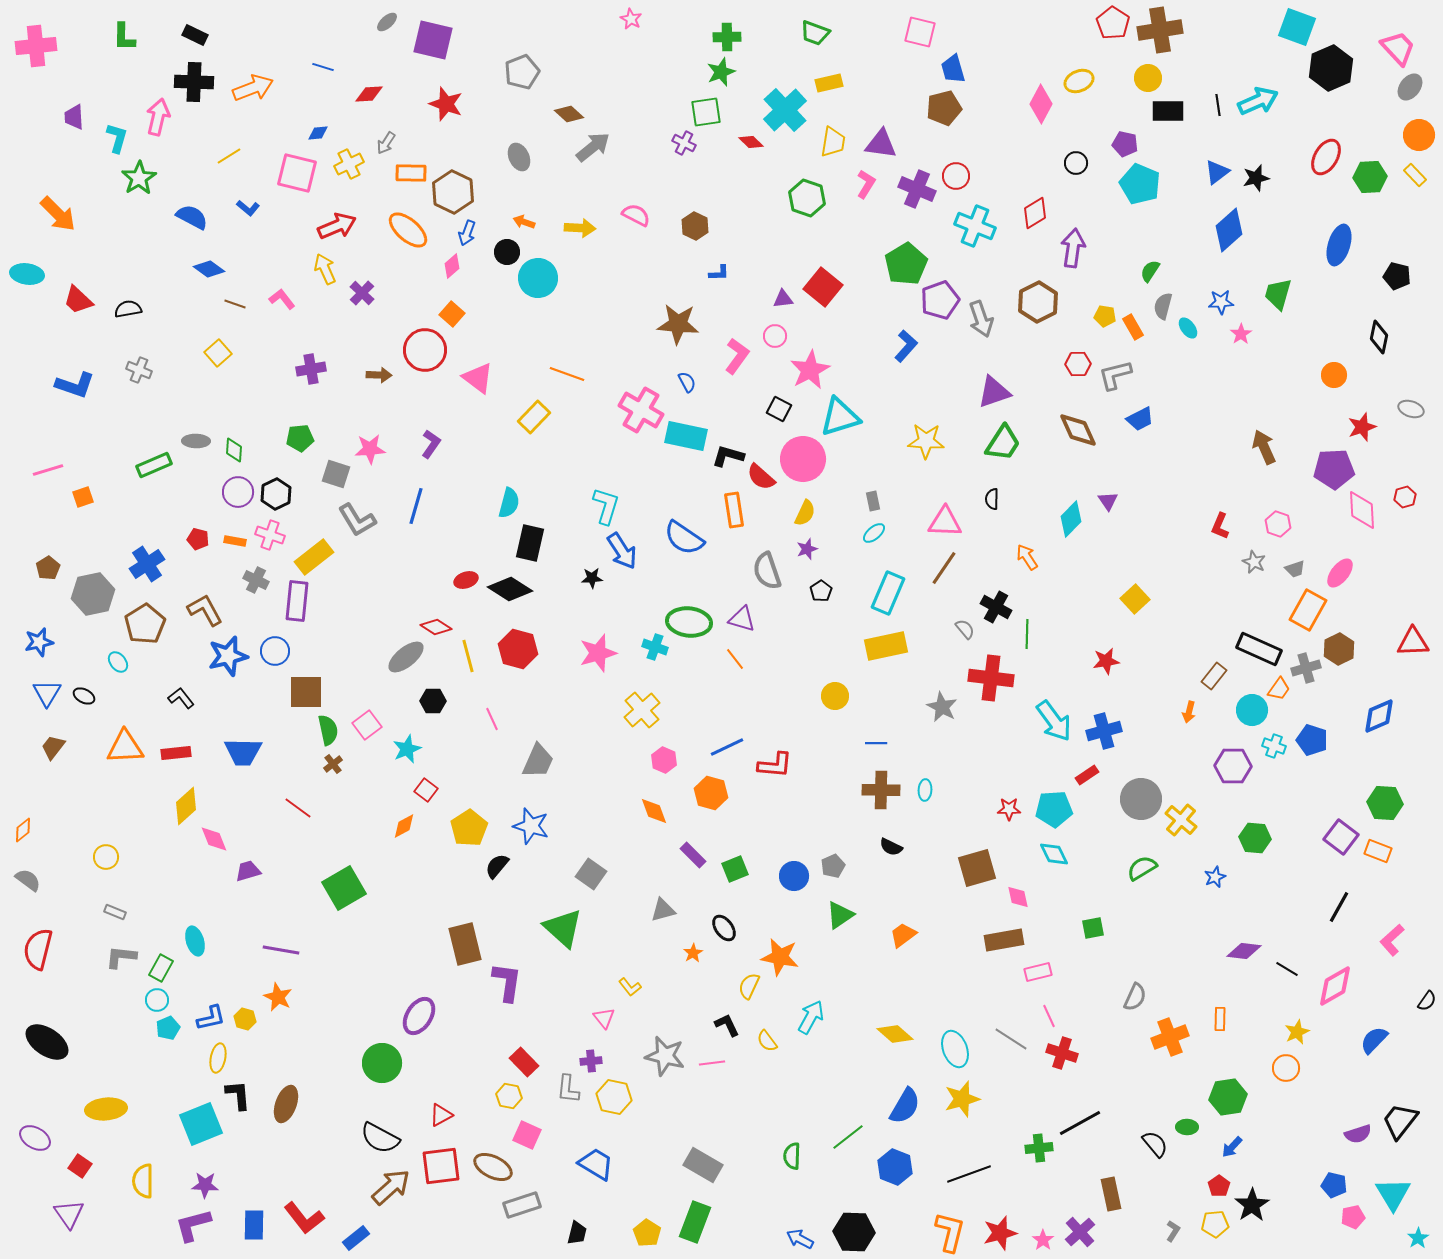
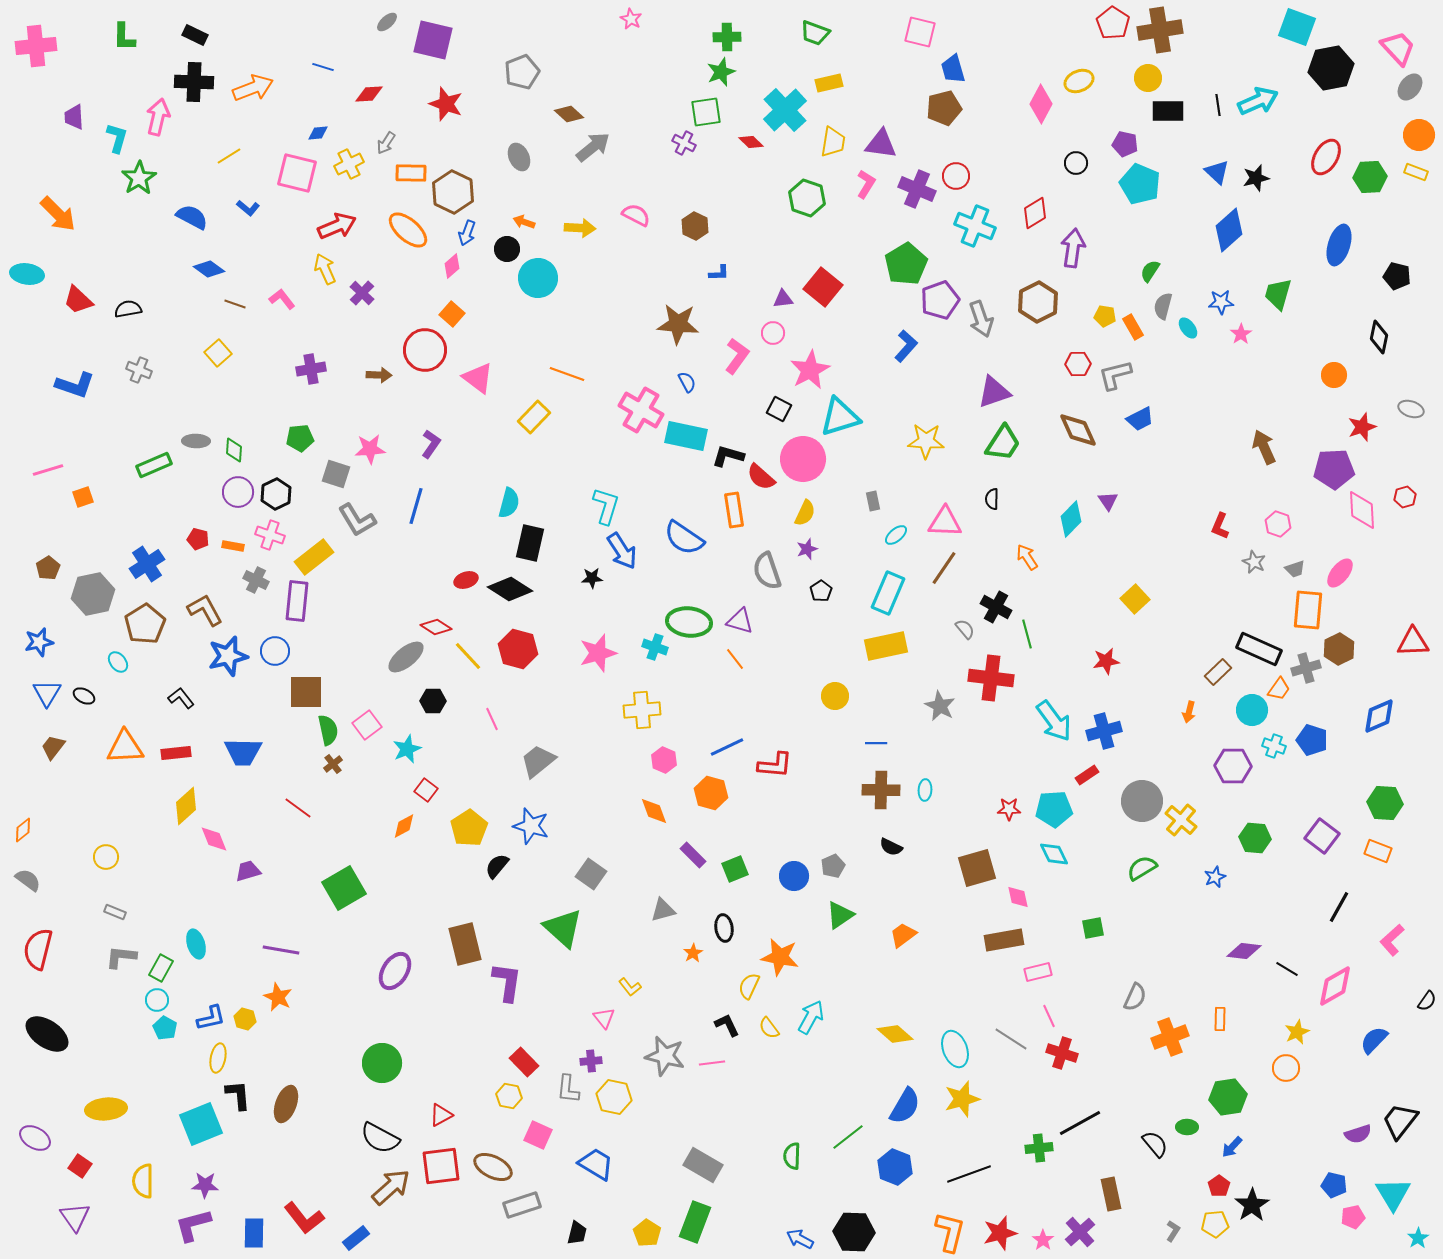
black hexagon at (1331, 68): rotated 12 degrees clockwise
blue triangle at (1217, 172): rotated 40 degrees counterclockwise
yellow rectangle at (1415, 175): moved 1 px right, 3 px up; rotated 25 degrees counterclockwise
black circle at (507, 252): moved 3 px up
pink circle at (775, 336): moved 2 px left, 3 px up
cyan ellipse at (874, 533): moved 22 px right, 2 px down
orange rectangle at (235, 541): moved 2 px left, 5 px down
orange rectangle at (1308, 610): rotated 24 degrees counterclockwise
purple triangle at (742, 619): moved 2 px left, 2 px down
green line at (1027, 634): rotated 16 degrees counterclockwise
yellow line at (468, 656): rotated 28 degrees counterclockwise
brown rectangle at (1214, 676): moved 4 px right, 4 px up; rotated 8 degrees clockwise
gray star at (942, 707): moved 2 px left, 1 px up
yellow cross at (642, 710): rotated 36 degrees clockwise
gray trapezoid at (538, 761): rotated 153 degrees counterclockwise
gray circle at (1141, 799): moved 1 px right, 2 px down
purple square at (1341, 837): moved 19 px left, 1 px up
black ellipse at (724, 928): rotated 28 degrees clockwise
cyan ellipse at (195, 941): moved 1 px right, 3 px down
purple ellipse at (419, 1016): moved 24 px left, 45 px up
cyan pentagon at (168, 1028): moved 3 px left; rotated 20 degrees counterclockwise
yellow semicircle at (767, 1041): moved 2 px right, 13 px up
black ellipse at (47, 1042): moved 8 px up
pink square at (527, 1135): moved 11 px right
purple triangle at (69, 1214): moved 6 px right, 3 px down
blue rectangle at (254, 1225): moved 8 px down
